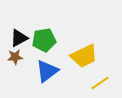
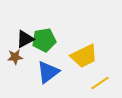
black triangle: moved 6 px right, 1 px down
blue triangle: moved 1 px right, 1 px down
